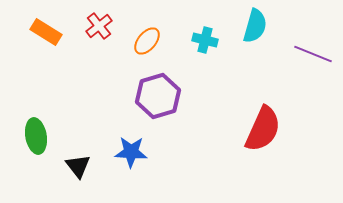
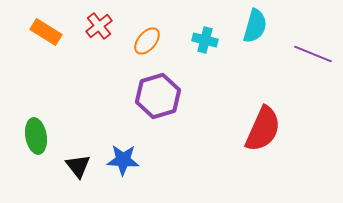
blue star: moved 8 px left, 8 px down
